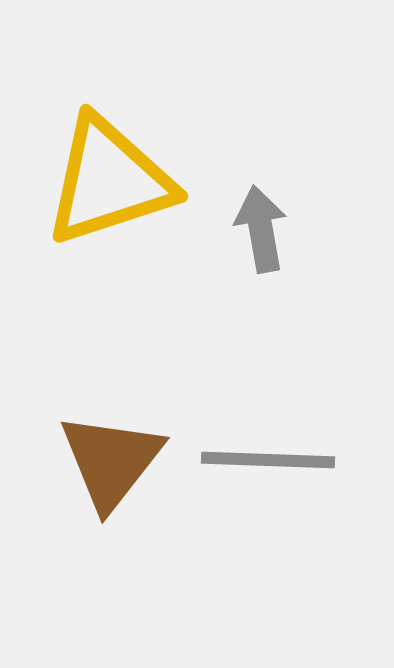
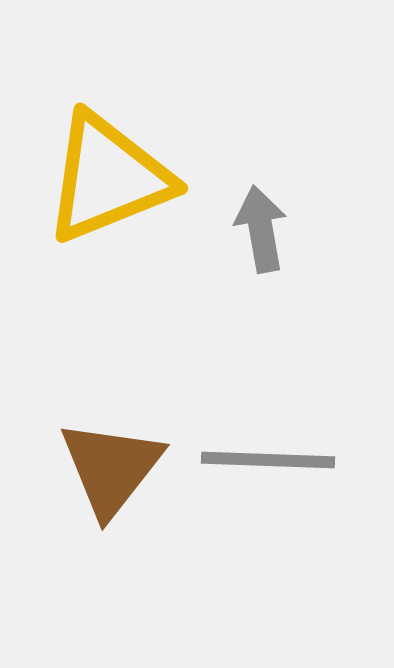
yellow triangle: moved 1 px left, 3 px up; rotated 4 degrees counterclockwise
brown triangle: moved 7 px down
